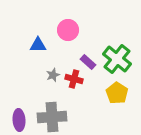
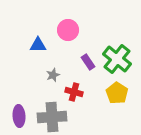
purple rectangle: rotated 14 degrees clockwise
red cross: moved 13 px down
purple ellipse: moved 4 px up
